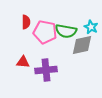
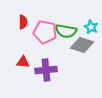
red semicircle: moved 3 px left
gray diamond: rotated 30 degrees clockwise
